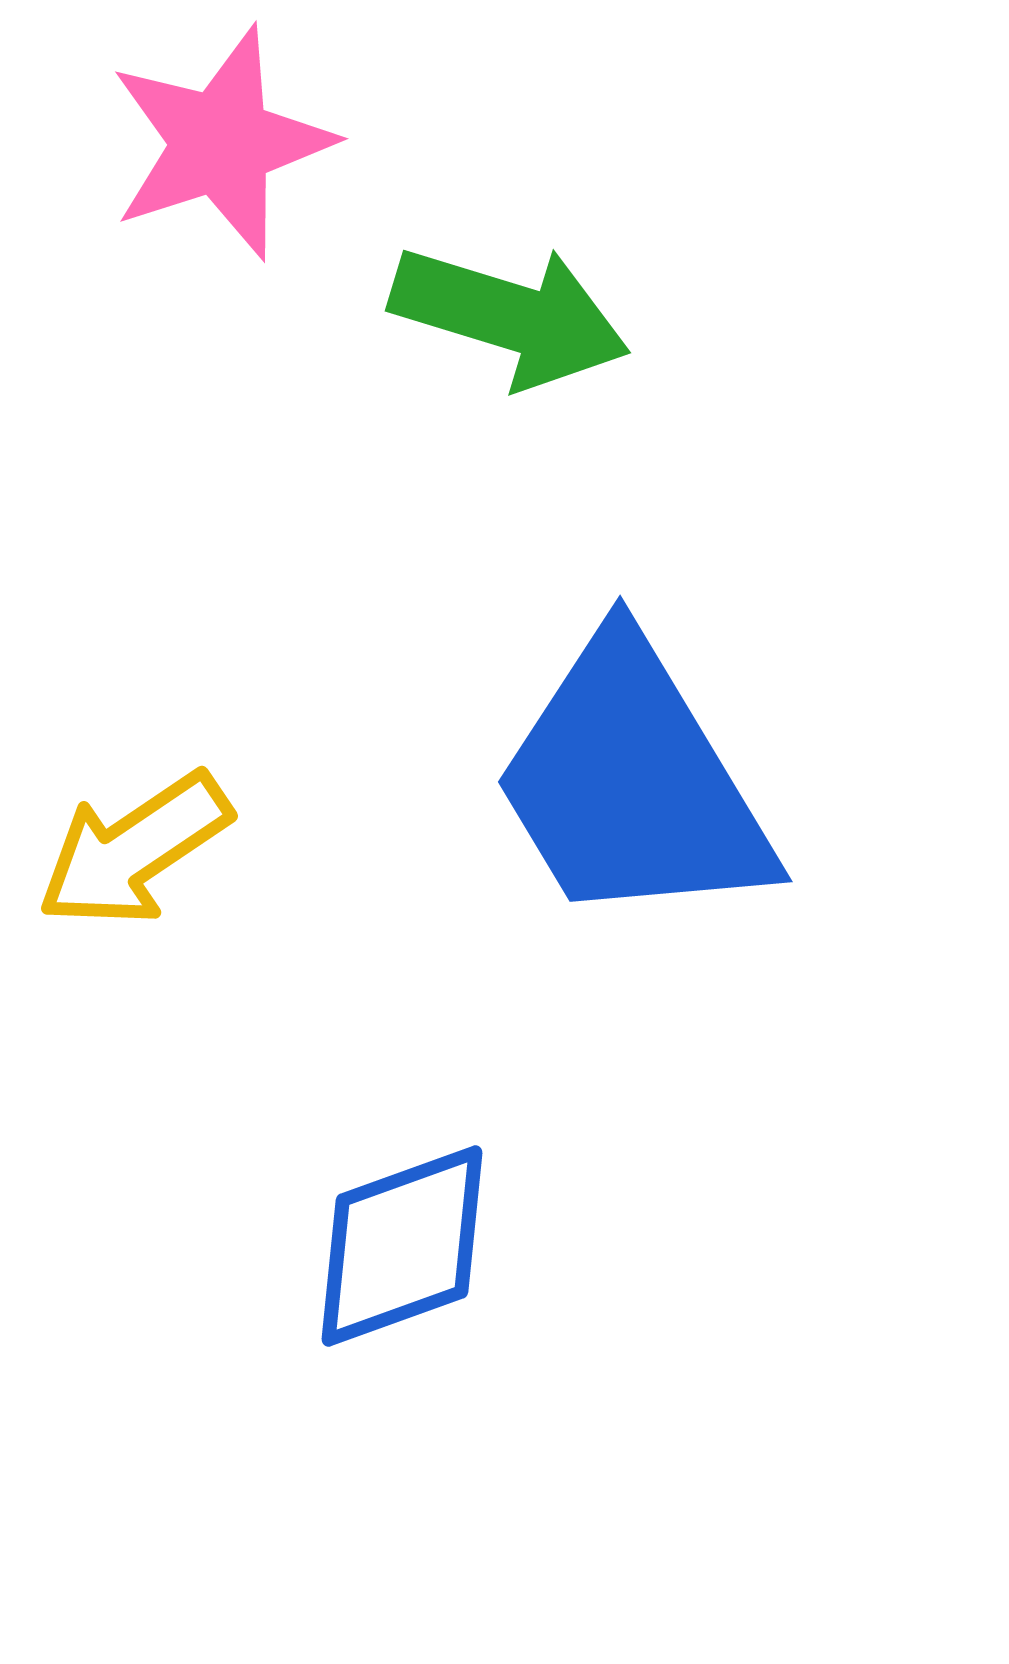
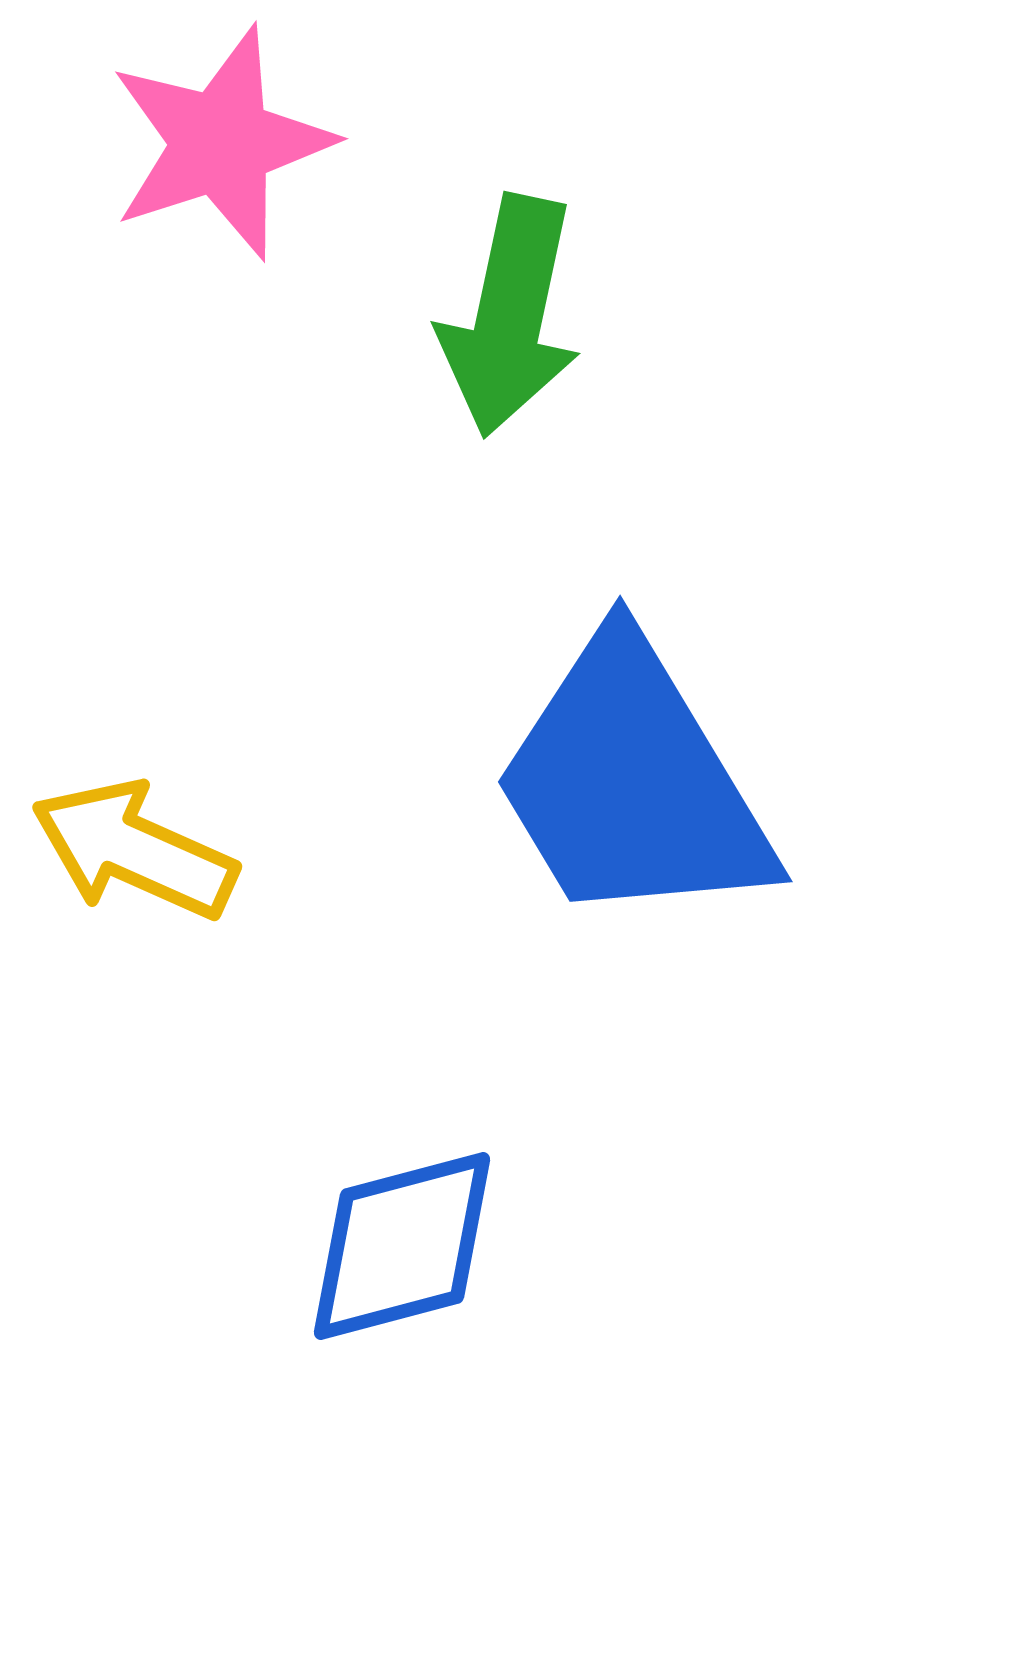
green arrow: rotated 85 degrees clockwise
yellow arrow: rotated 58 degrees clockwise
blue diamond: rotated 5 degrees clockwise
